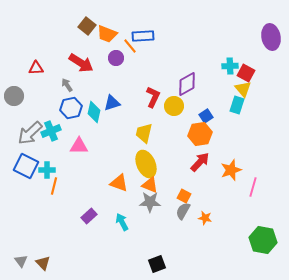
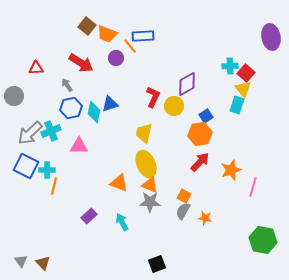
red square at (246, 73): rotated 12 degrees clockwise
blue triangle at (112, 103): moved 2 px left, 1 px down
